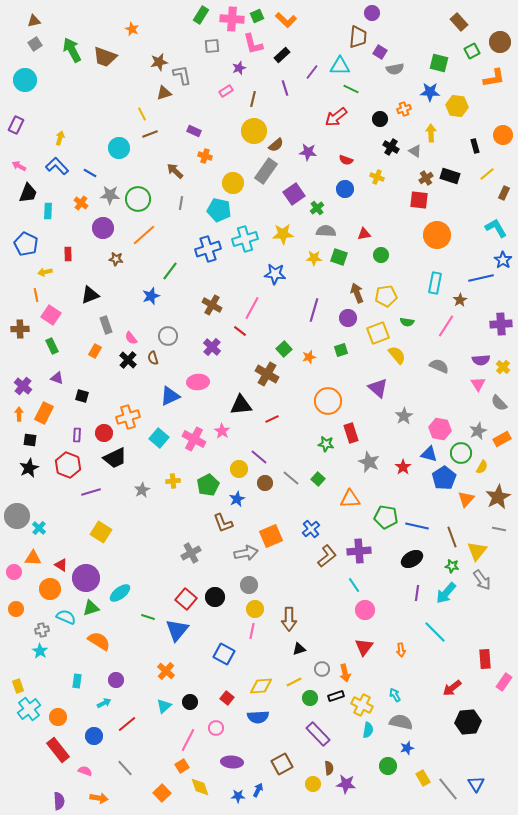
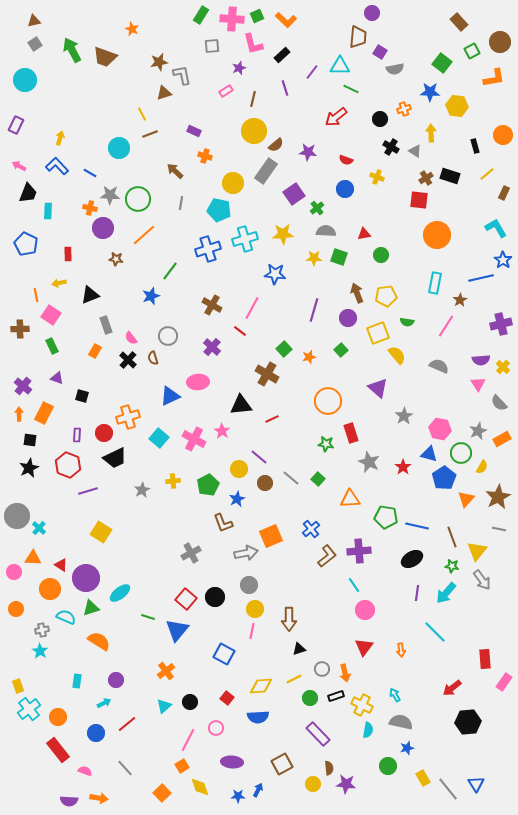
green square at (439, 63): moved 3 px right; rotated 24 degrees clockwise
orange cross at (81, 203): moved 9 px right, 5 px down; rotated 24 degrees counterclockwise
yellow arrow at (45, 272): moved 14 px right, 11 px down
purple cross at (501, 324): rotated 10 degrees counterclockwise
green square at (341, 350): rotated 24 degrees counterclockwise
purple line at (91, 492): moved 3 px left, 1 px up
orange cross at (166, 671): rotated 12 degrees clockwise
yellow line at (294, 682): moved 3 px up
blue circle at (94, 736): moved 2 px right, 3 px up
purple semicircle at (59, 801): moved 10 px right; rotated 96 degrees clockwise
